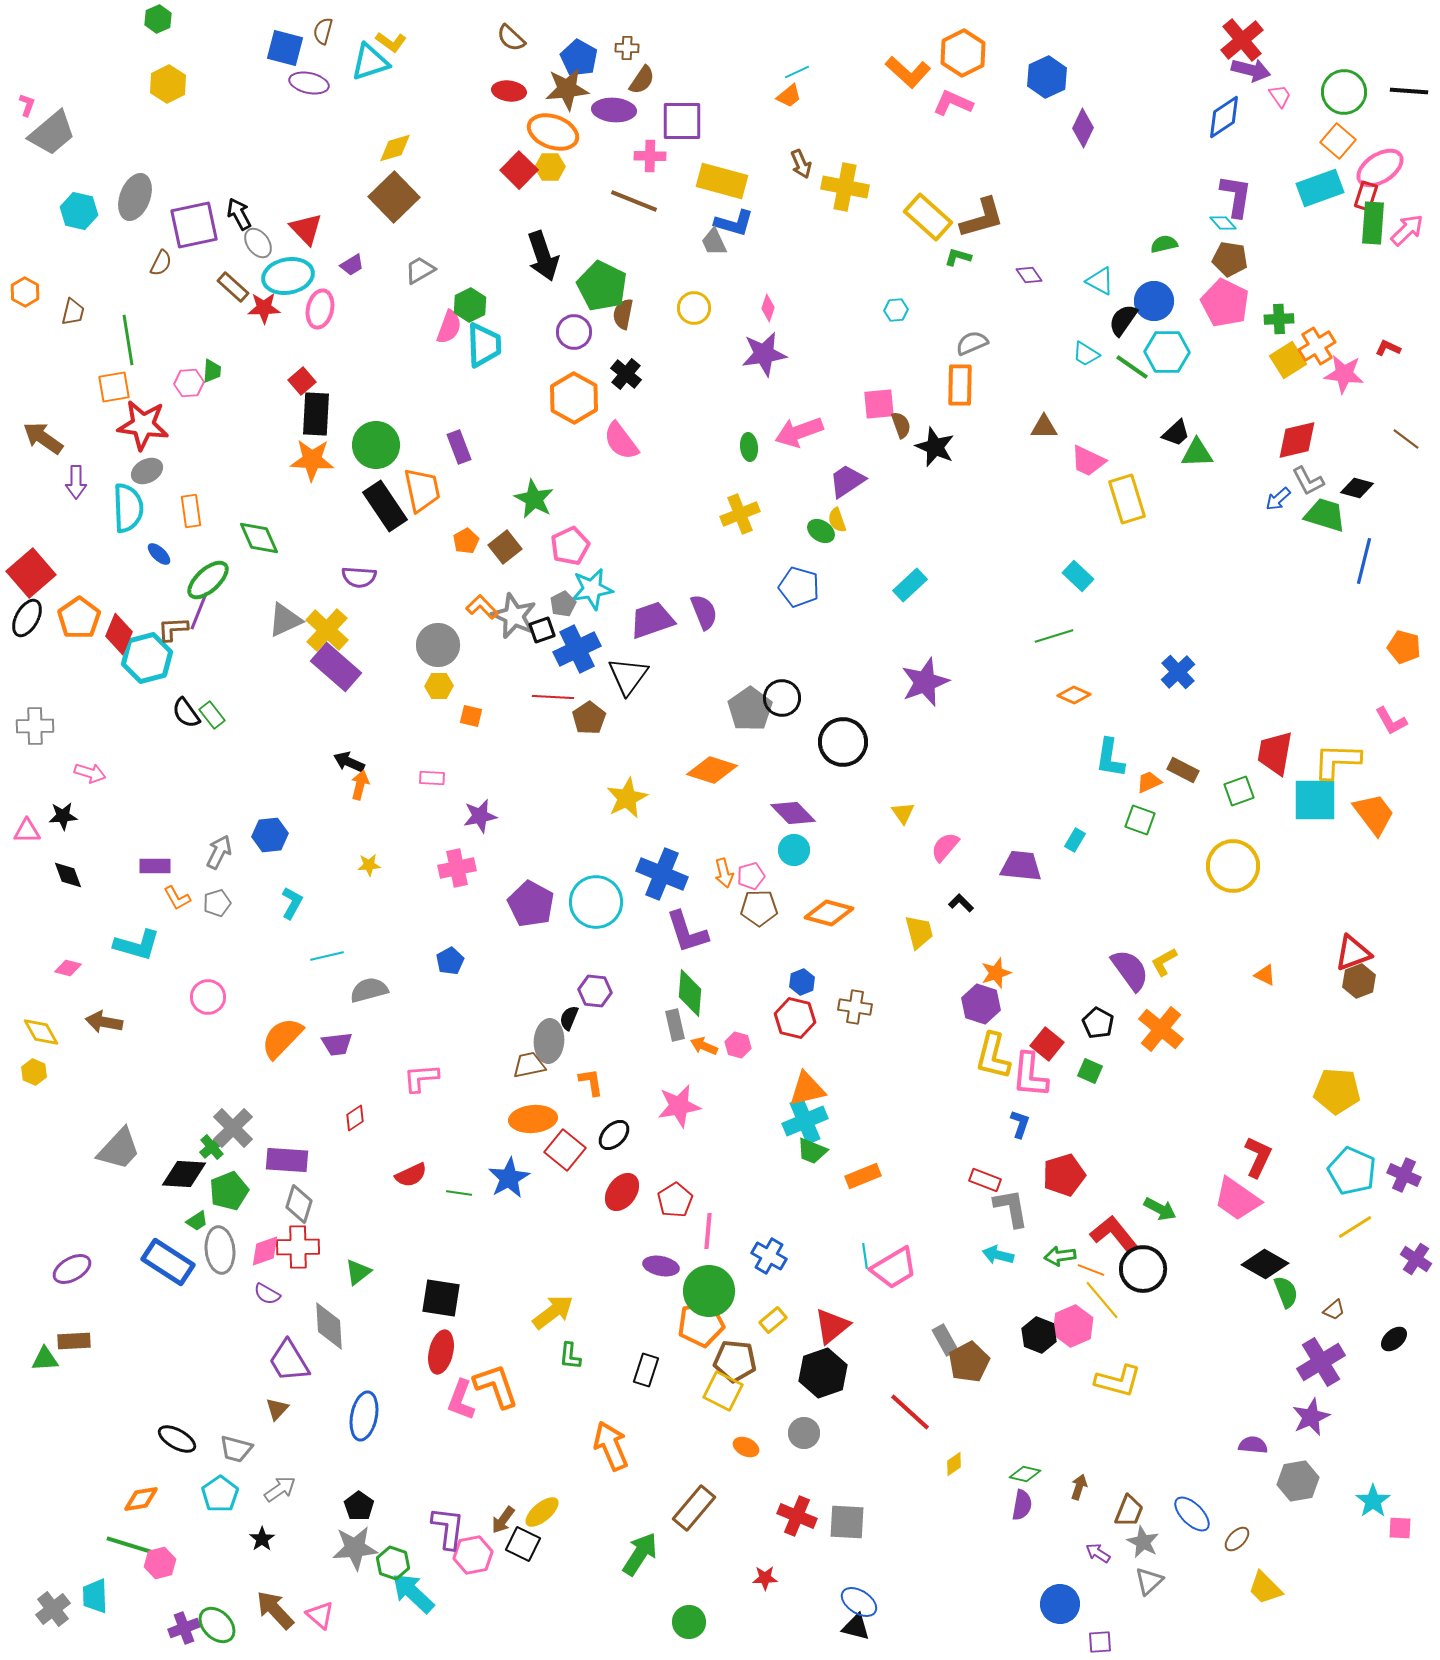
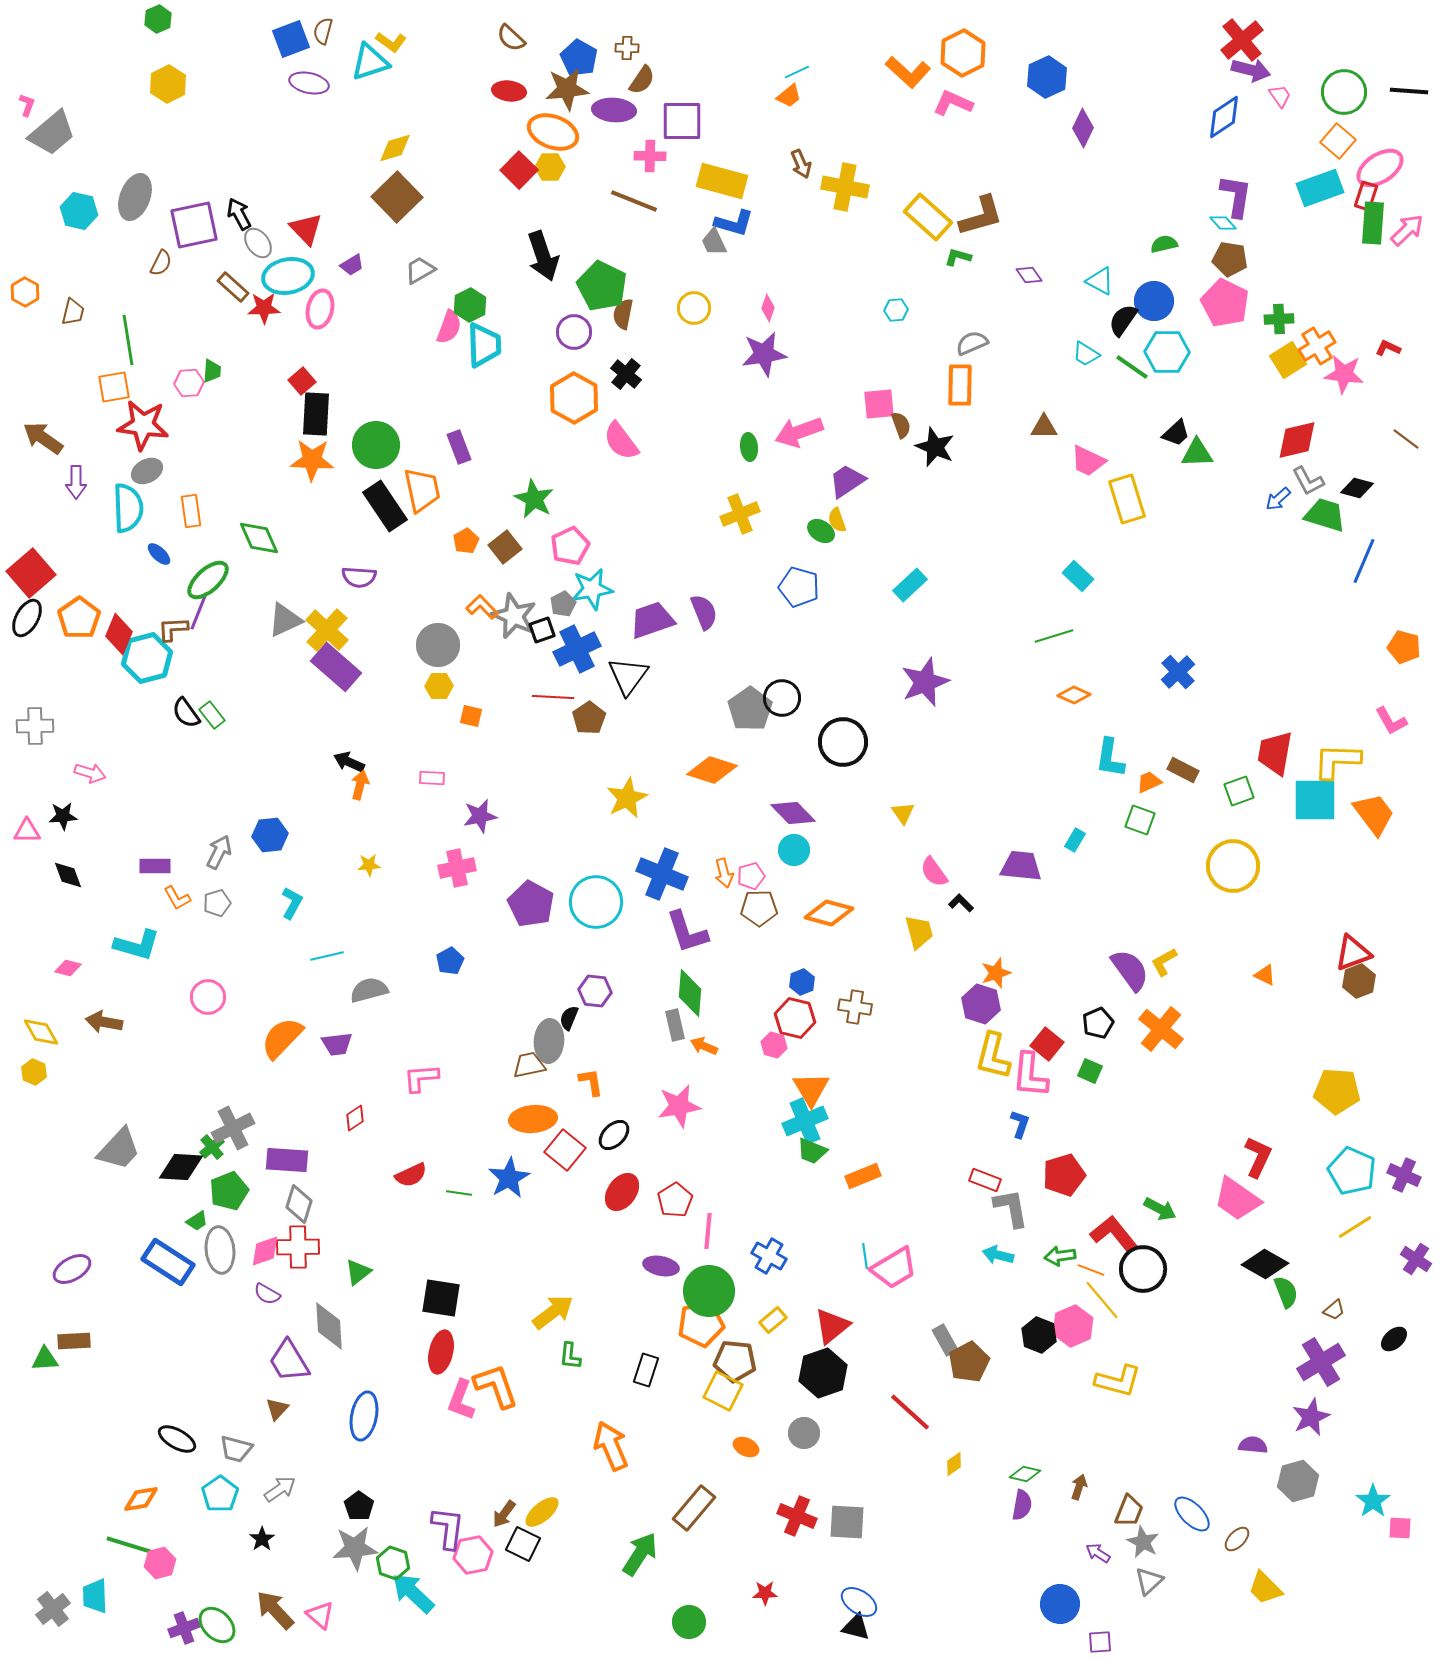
blue square at (285, 48): moved 6 px right, 9 px up; rotated 36 degrees counterclockwise
brown square at (394, 197): moved 3 px right
brown L-shape at (982, 218): moved 1 px left, 2 px up
blue line at (1364, 561): rotated 9 degrees clockwise
pink semicircle at (945, 847): moved 11 px left, 25 px down; rotated 76 degrees counterclockwise
black pentagon at (1098, 1023): rotated 20 degrees clockwise
pink hexagon at (738, 1045): moved 36 px right
orange triangle at (807, 1089): moved 4 px right; rotated 48 degrees counterclockwise
gray cross at (233, 1128): rotated 18 degrees clockwise
black diamond at (184, 1174): moved 3 px left, 7 px up
gray hexagon at (1298, 1481): rotated 6 degrees counterclockwise
brown arrow at (503, 1520): moved 1 px right, 6 px up
red star at (765, 1578): moved 15 px down
